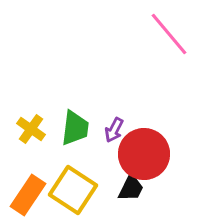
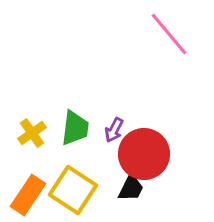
yellow cross: moved 1 px right, 4 px down; rotated 20 degrees clockwise
